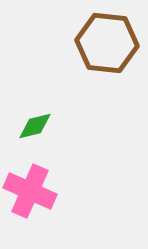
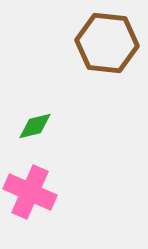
pink cross: moved 1 px down
